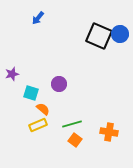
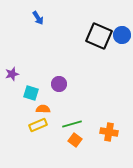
blue arrow: rotated 72 degrees counterclockwise
blue circle: moved 2 px right, 1 px down
orange semicircle: rotated 40 degrees counterclockwise
